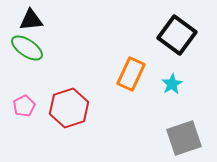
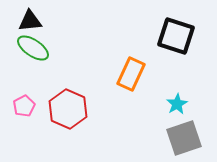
black triangle: moved 1 px left, 1 px down
black square: moved 1 px left, 1 px down; rotated 18 degrees counterclockwise
green ellipse: moved 6 px right
cyan star: moved 5 px right, 20 px down
red hexagon: moved 1 px left, 1 px down; rotated 18 degrees counterclockwise
